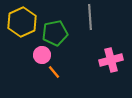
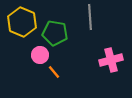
yellow hexagon: rotated 12 degrees counterclockwise
green pentagon: rotated 20 degrees clockwise
pink circle: moved 2 px left
